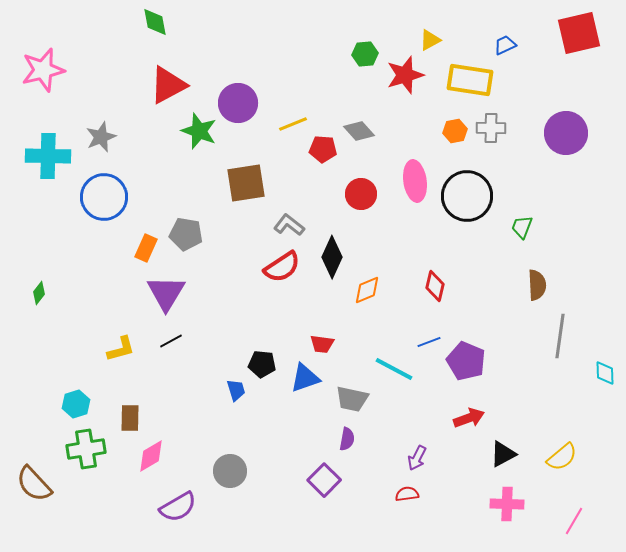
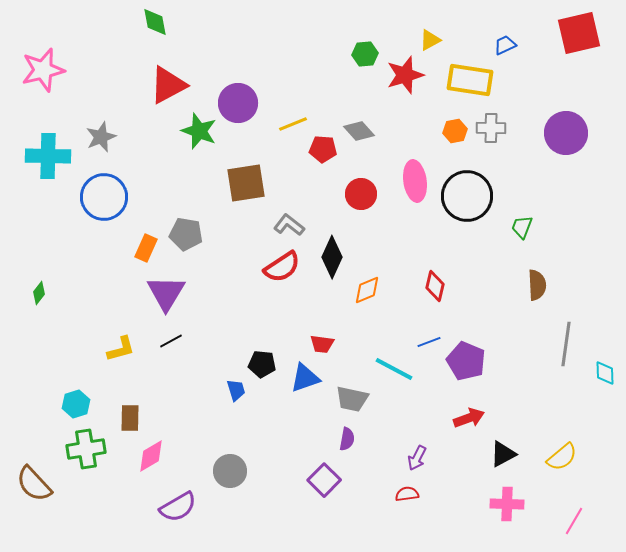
gray line at (560, 336): moved 6 px right, 8 px down
